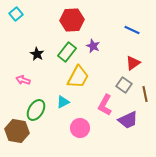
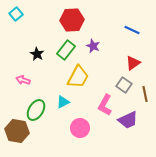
green rectangle: moved 1 px left, 2 px up
